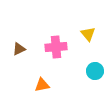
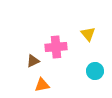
brown triangle: moved 14 px right, 12 px down
